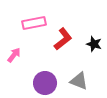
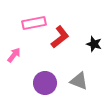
red L-shape: moved 3 px left, 2 px up
